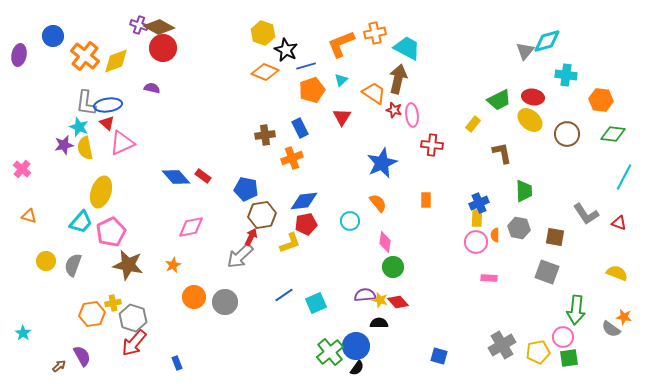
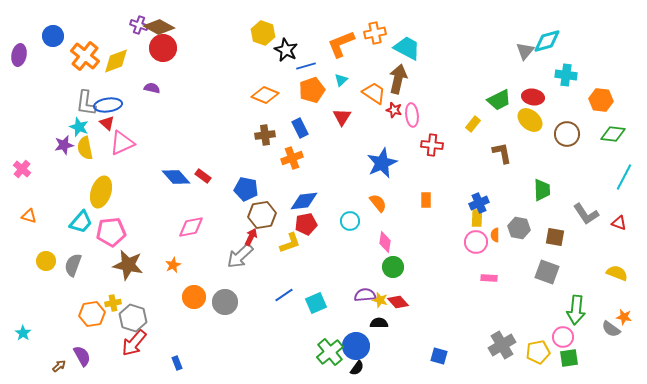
orange diamond at (265, 72): moved 23 px down
green trapezoid at (524, 191): moved 18 px right, 1 px up
pink pentagon at (111, 232): rotated 20 degrees clockwise
